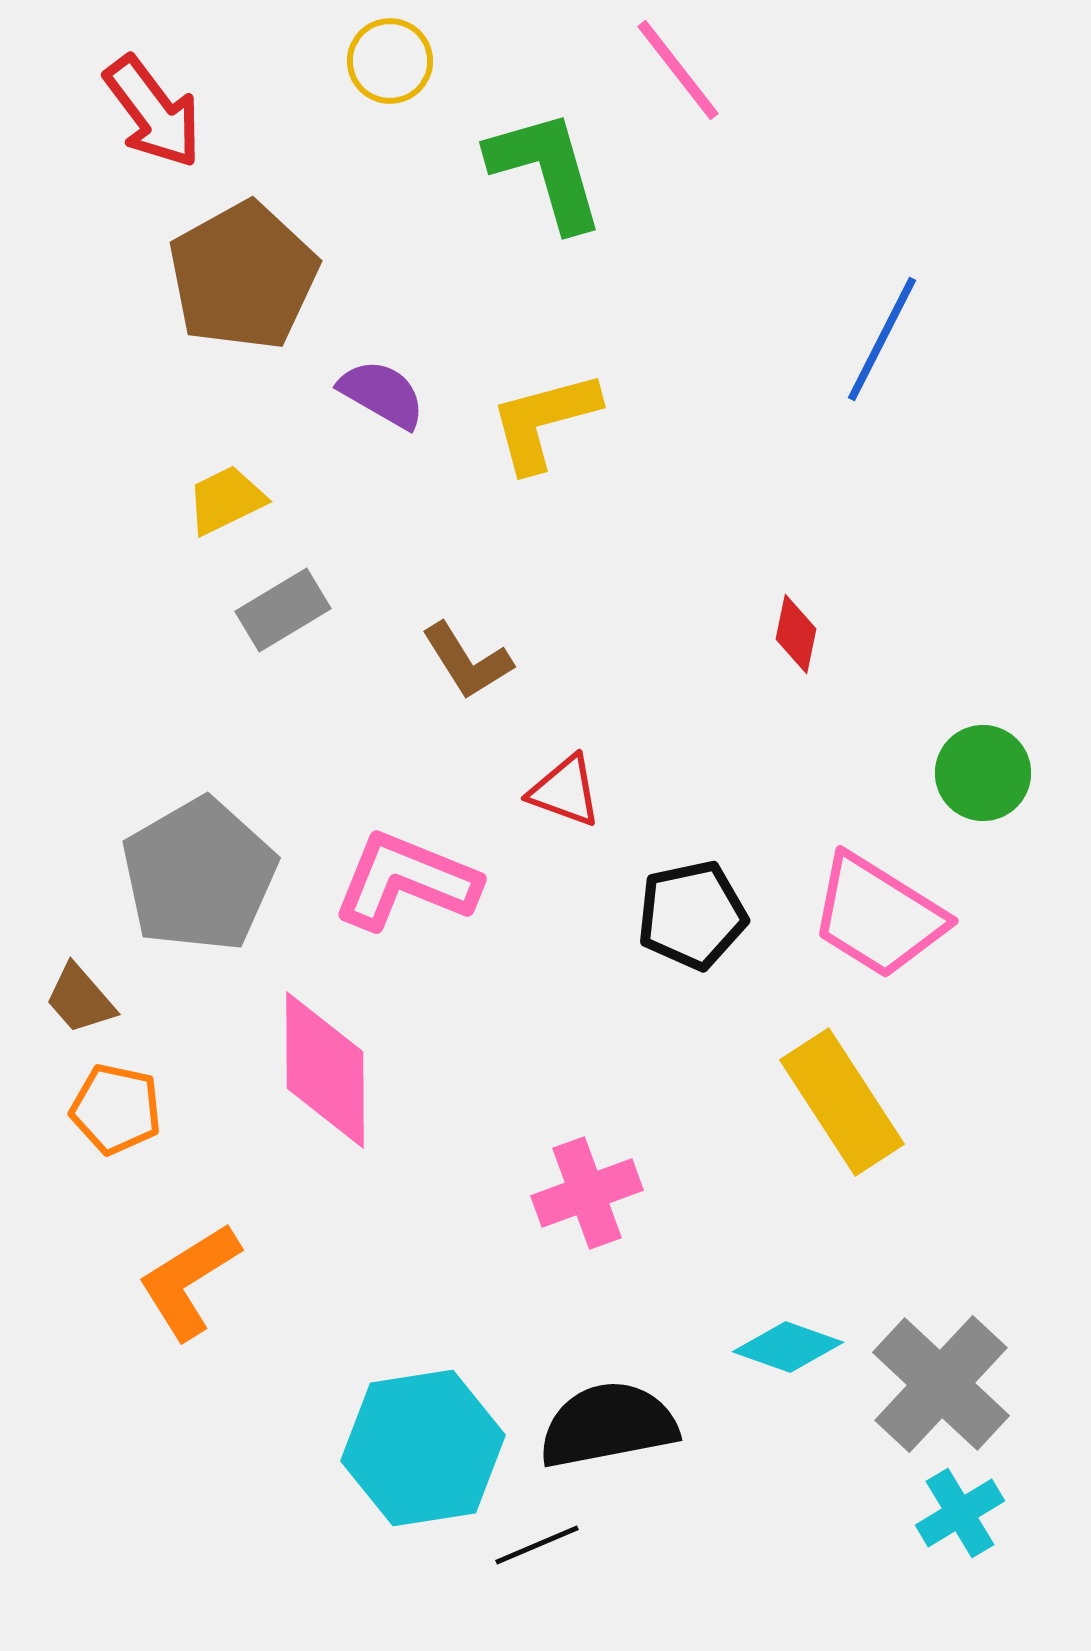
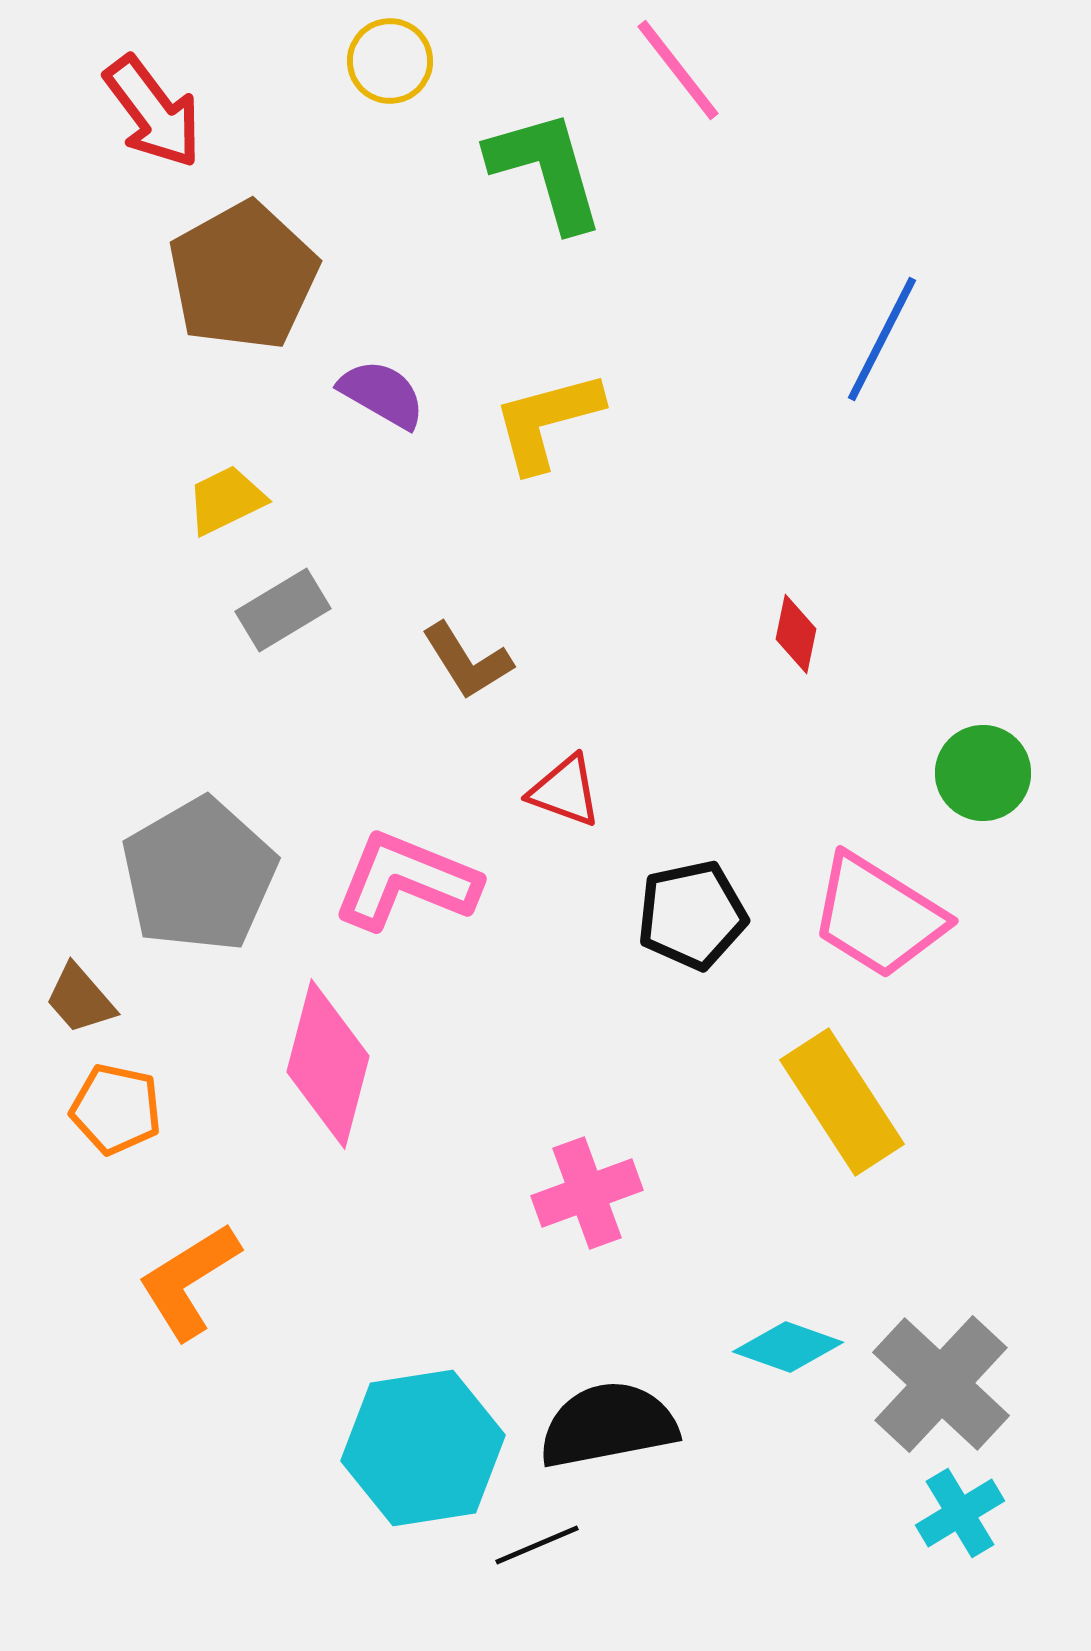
yellow L-shape: moved 3 px right
pink diamond: moved 3 px right, 6 px up; rotated 15 degrees clockwise
